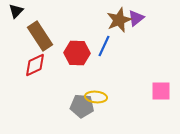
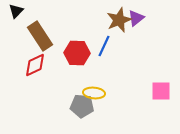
yellow ellipse: moved 2 px left, 4 px up
